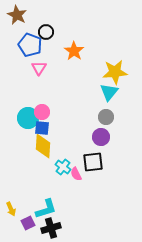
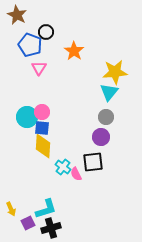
cyan circle: moved 1 px left, 1 px up
